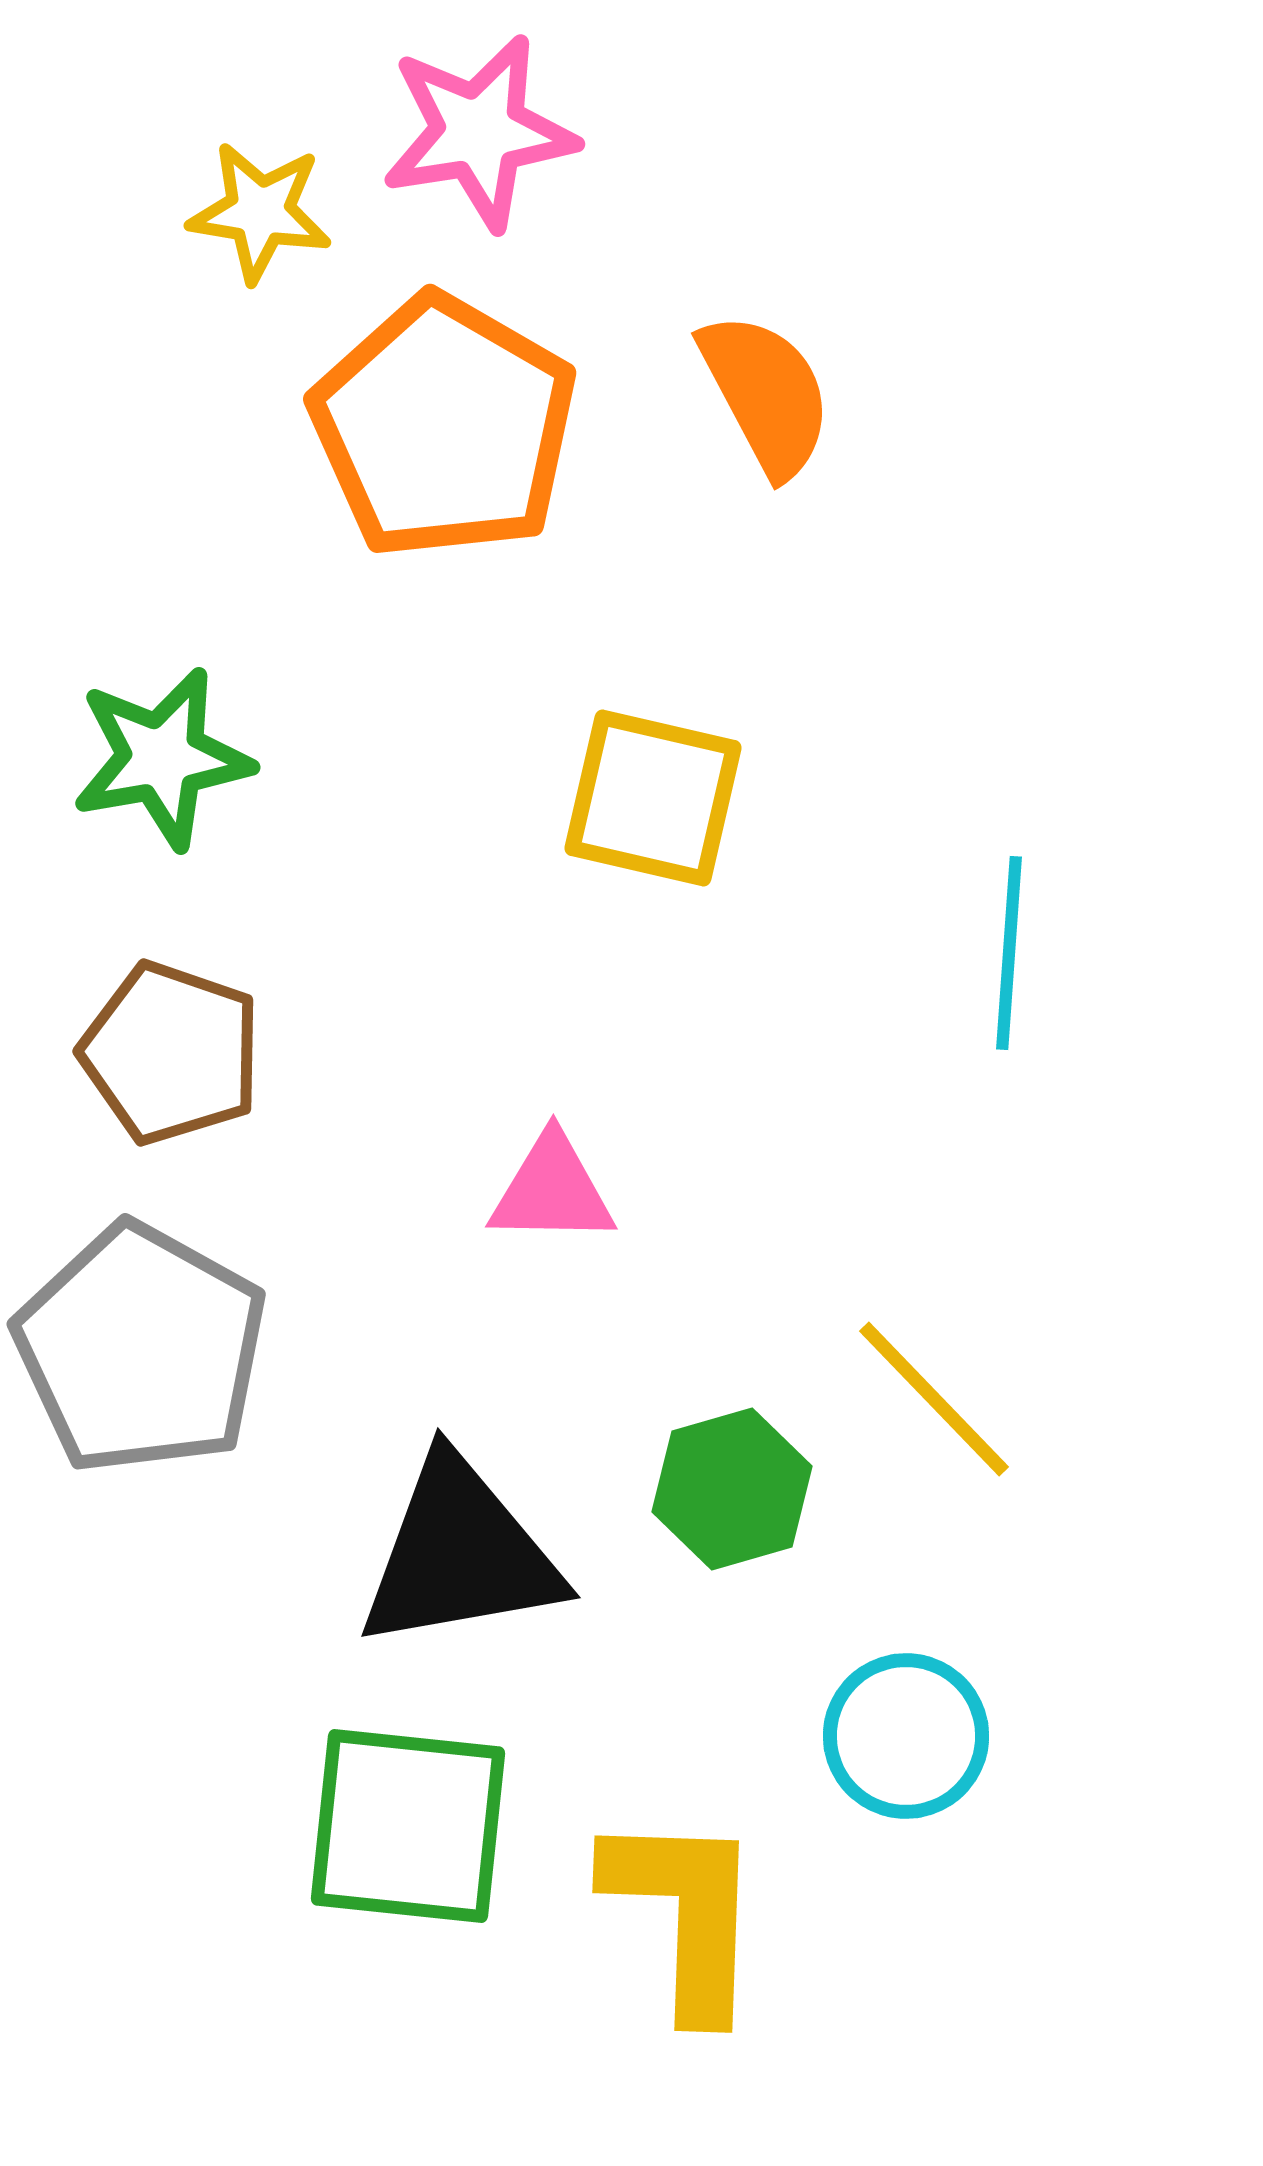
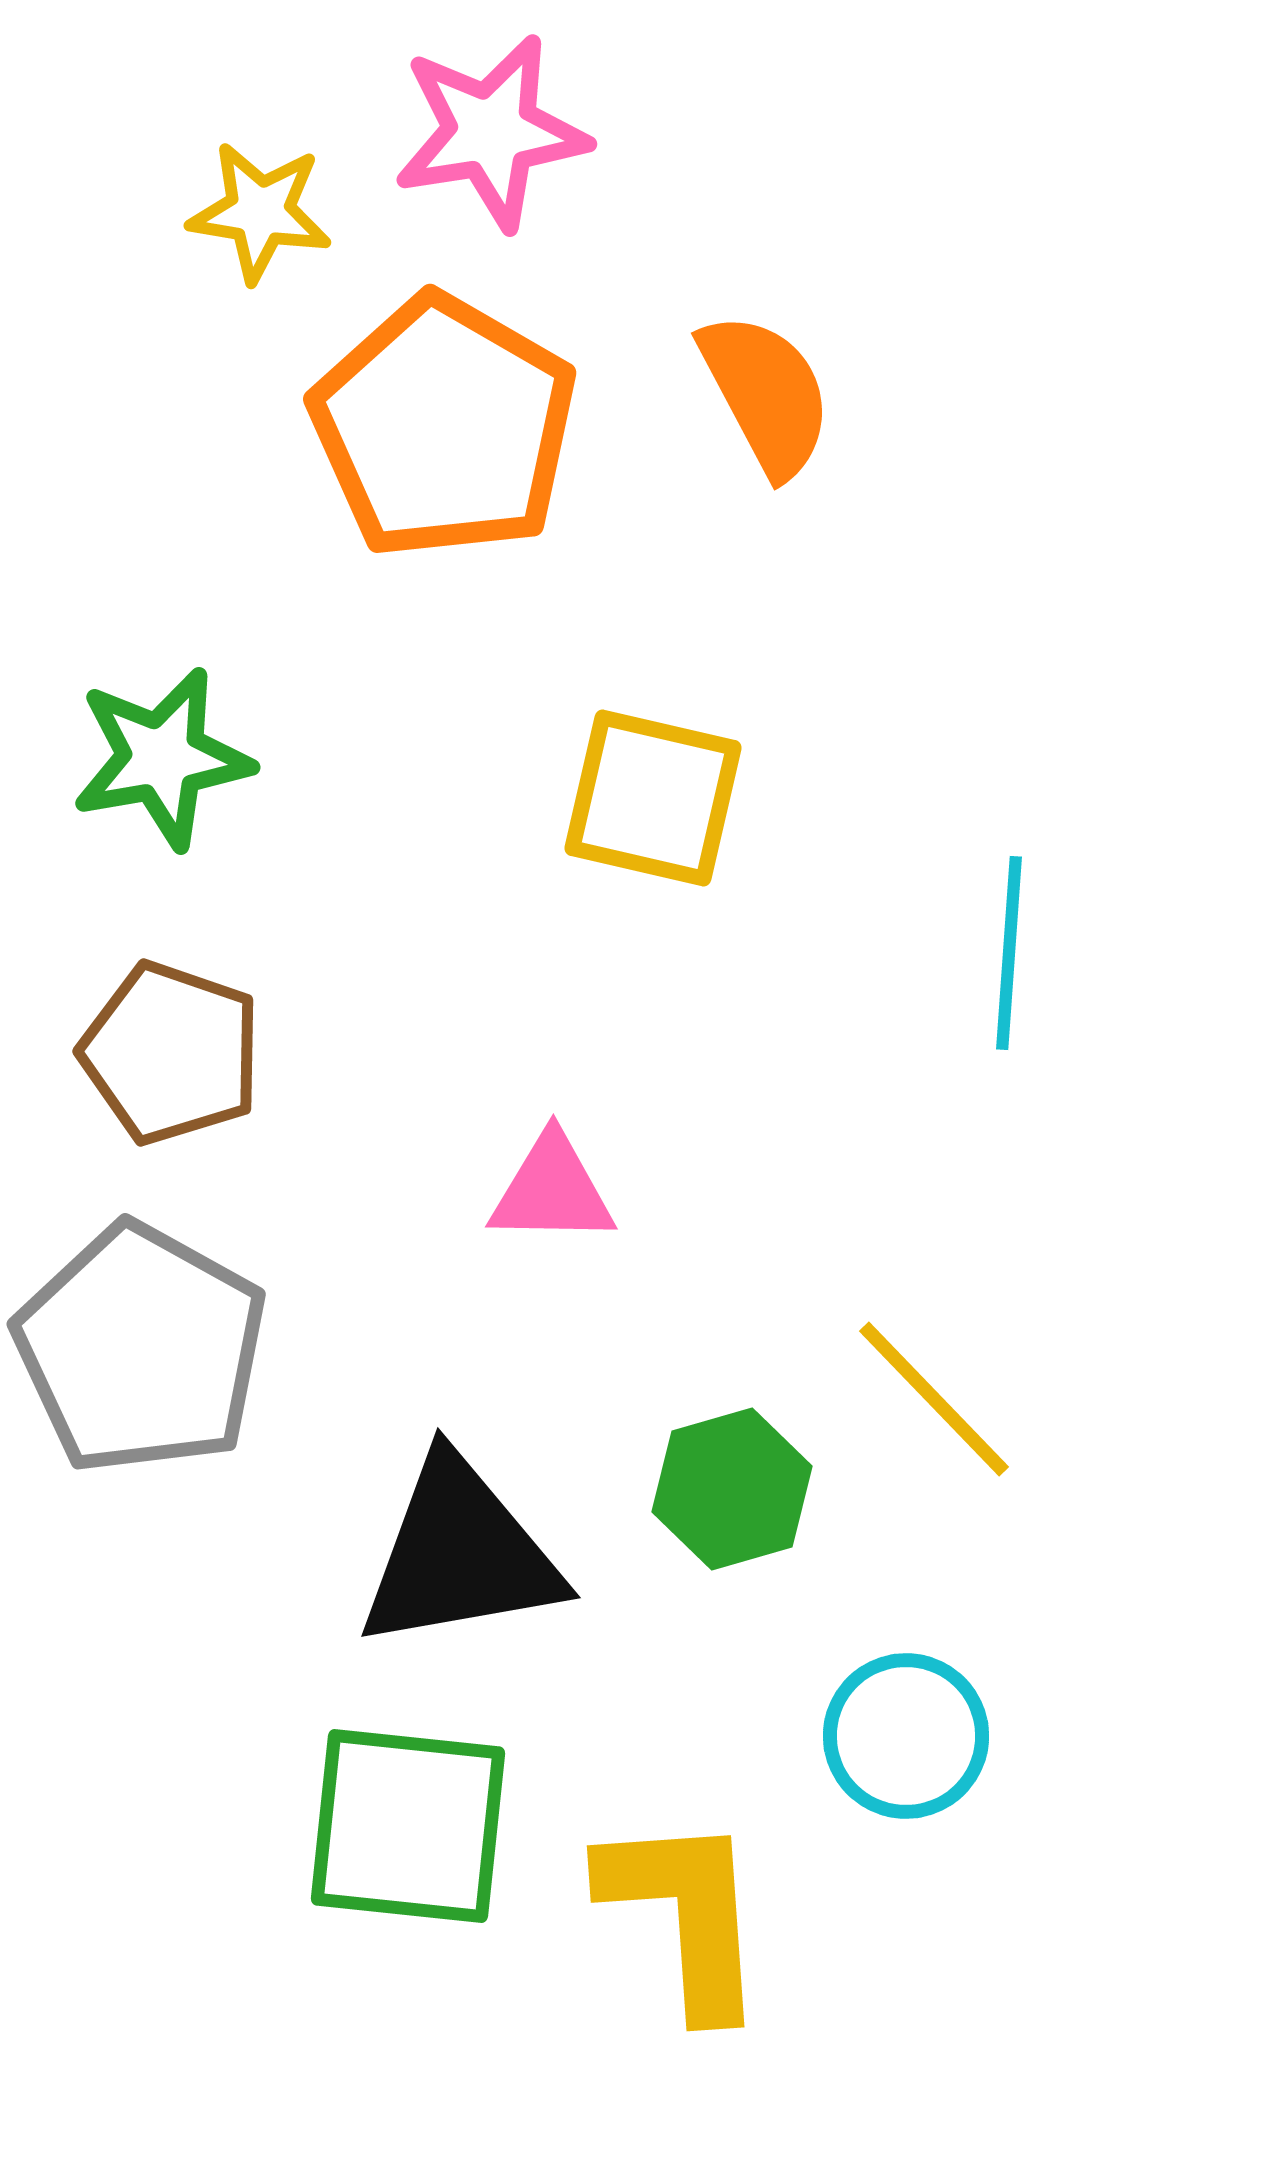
pink star: moved 12 px right
yellow L-shape: rotated 6 degrees counterclockwise
